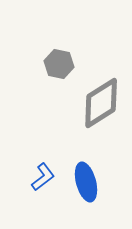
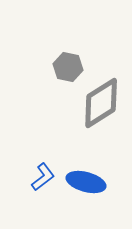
gray hexagon: moved 9 px right, 3 px down
blue ellipse: rotated 60 degrees counterclockwise
